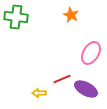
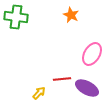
pink ellipse: moved 1 px right, 1 px down
red line: rotated 18 degrees clockwise
purple ellipse: moved 1 px right, 1 px up
yellow arrow: rotated 136 degrees clockwise
